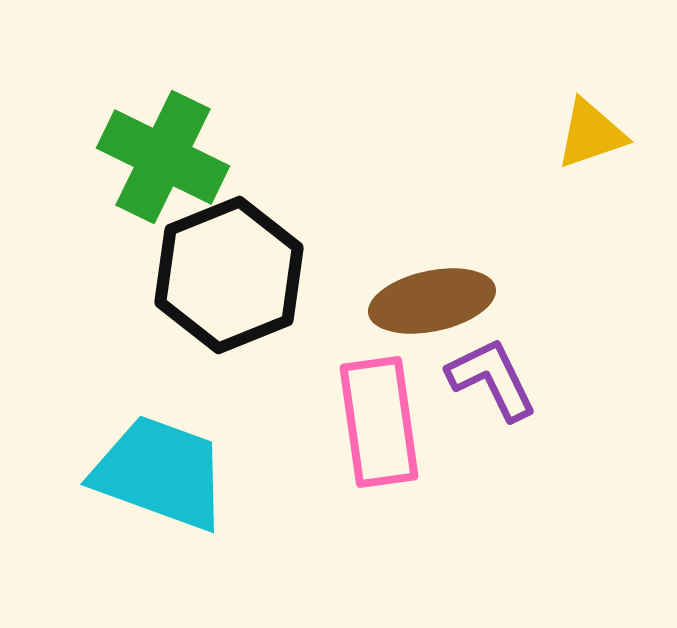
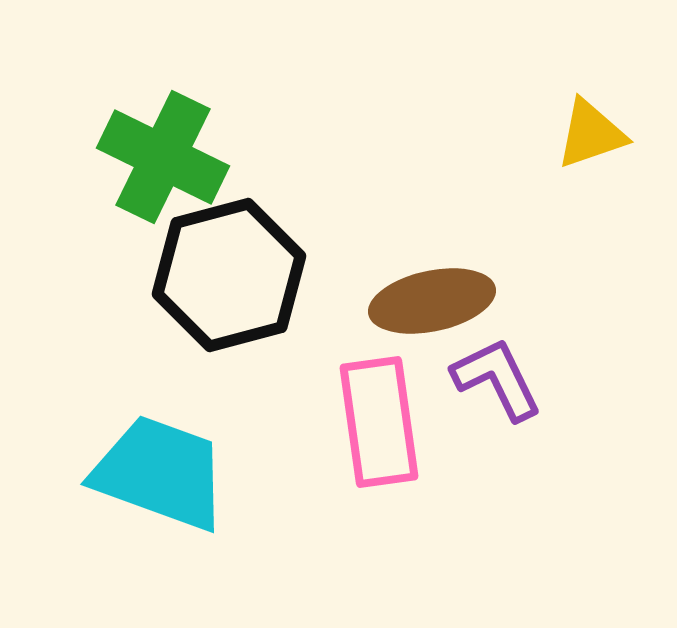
black hexagon: rotated 7 degrees clockwise
purple L-shape: moved 5 px right
